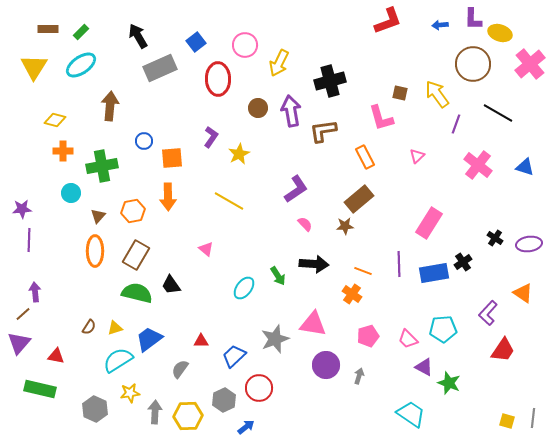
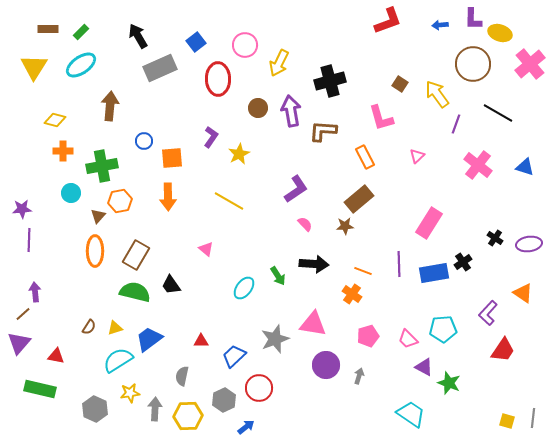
brown square at (400, 93): moved 9 px up; rotated 21 degrees clockwise
brown L-shape at (323, 131): rotated 12 degrees clockwise
orange hexagon at (133, 211): moved 13 px left, 10 px up
green semicircle at (137, 293): moved 2 px left, 1 px up
gray semicircle at (180, 369): moved 2 px right, 7 px down; rotated 24 degrees counterclockwise
gray arrow at (155, 412): moved 3 px up
